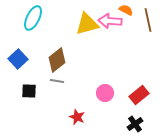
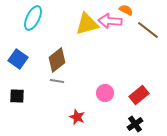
brown line: moved 10 px down; rotated 40 degrees counterclockwise
blue square: rotated 12 degrees counterclockwise
black square: moved 12 px left, 5 px down
